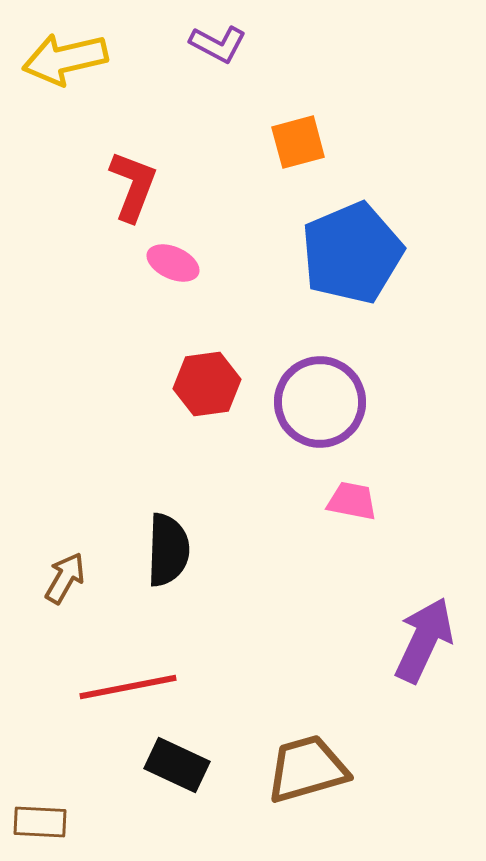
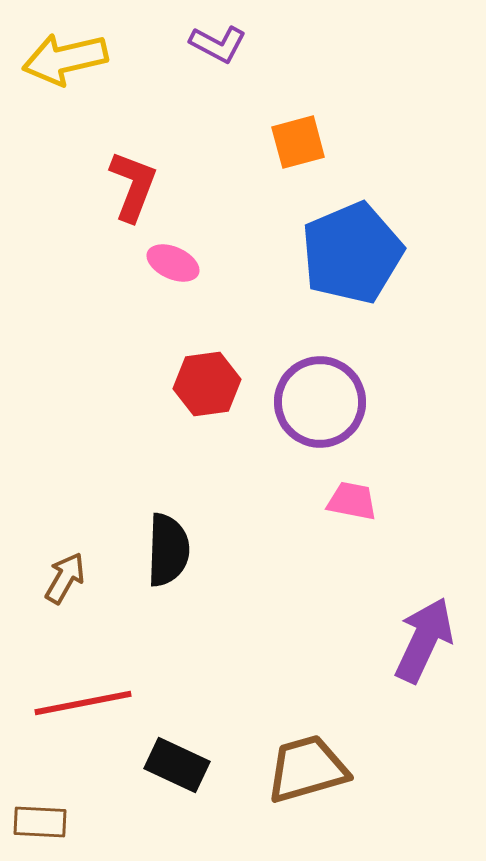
red line: moved 45 px left, 16 px down
